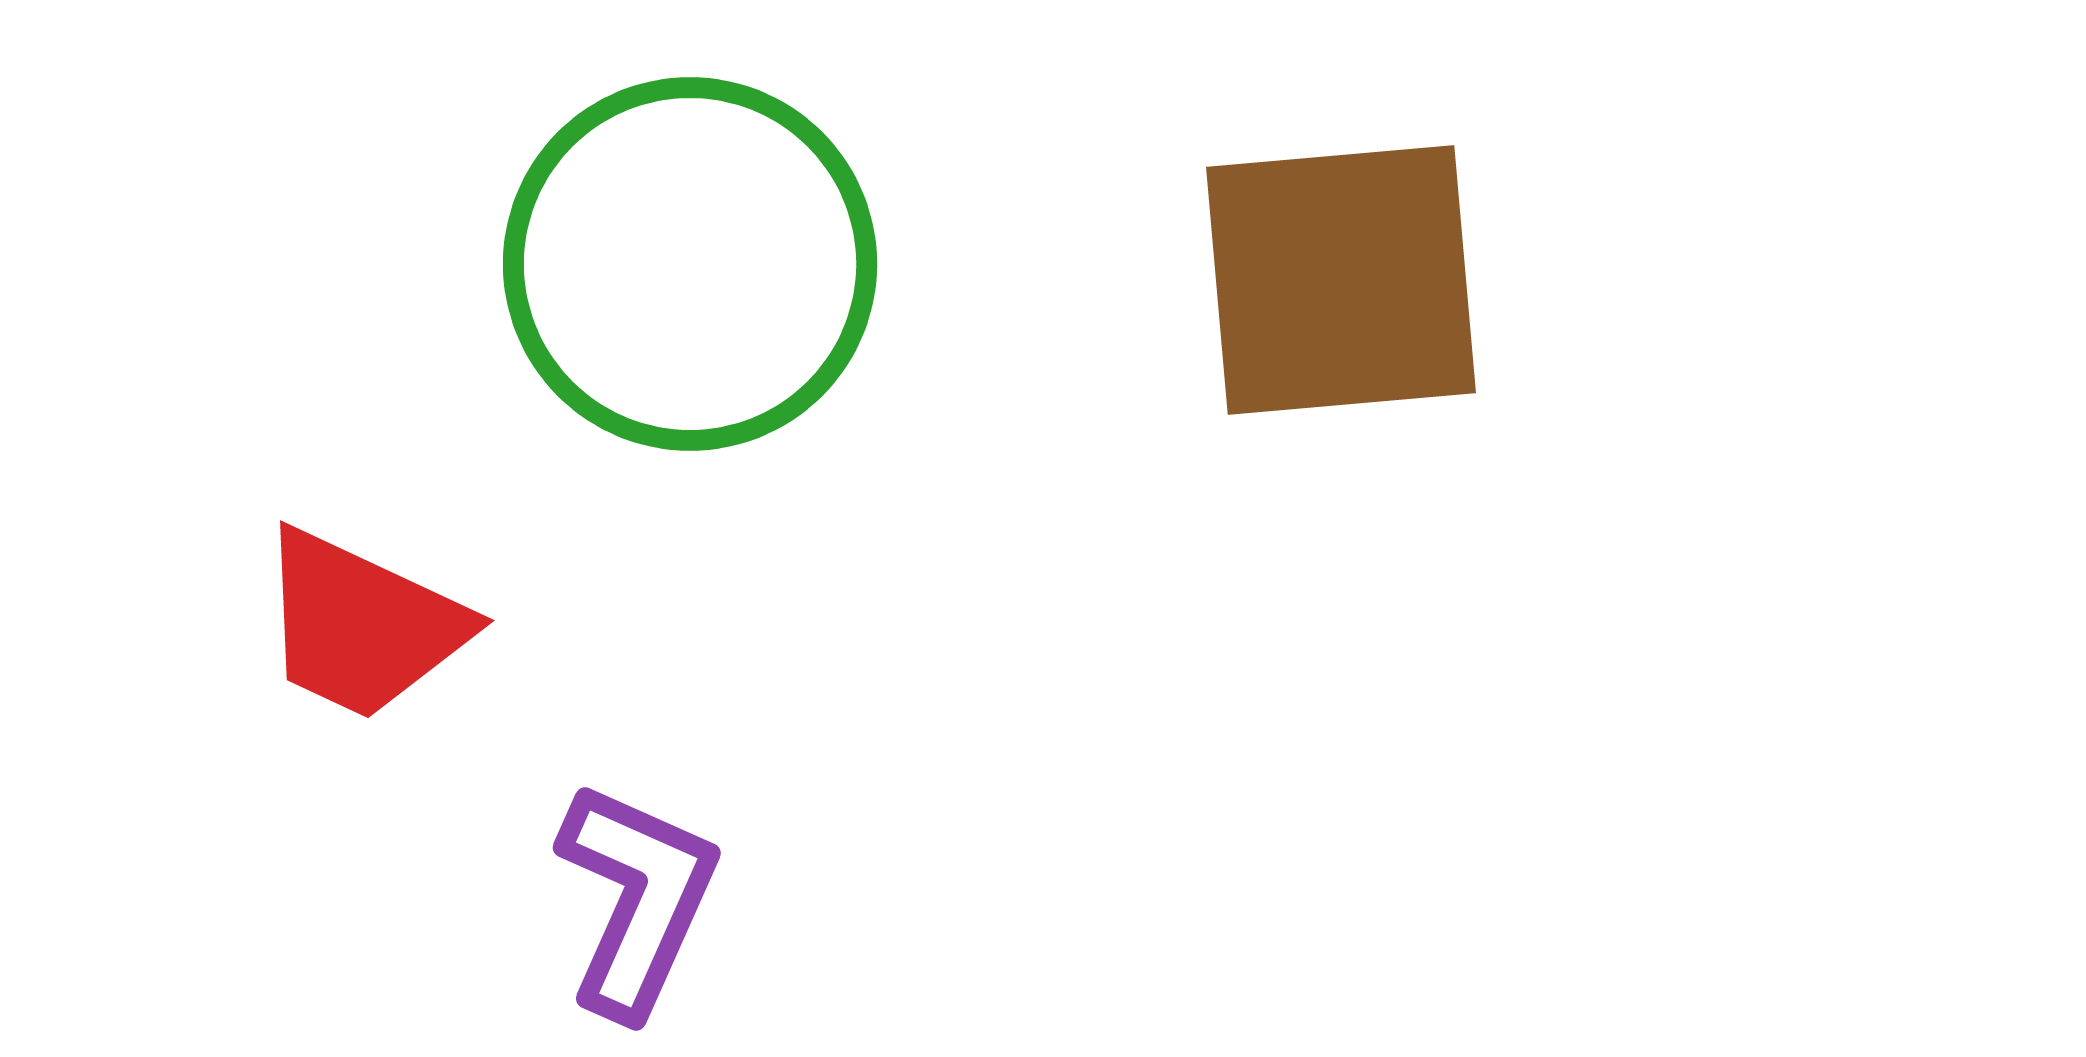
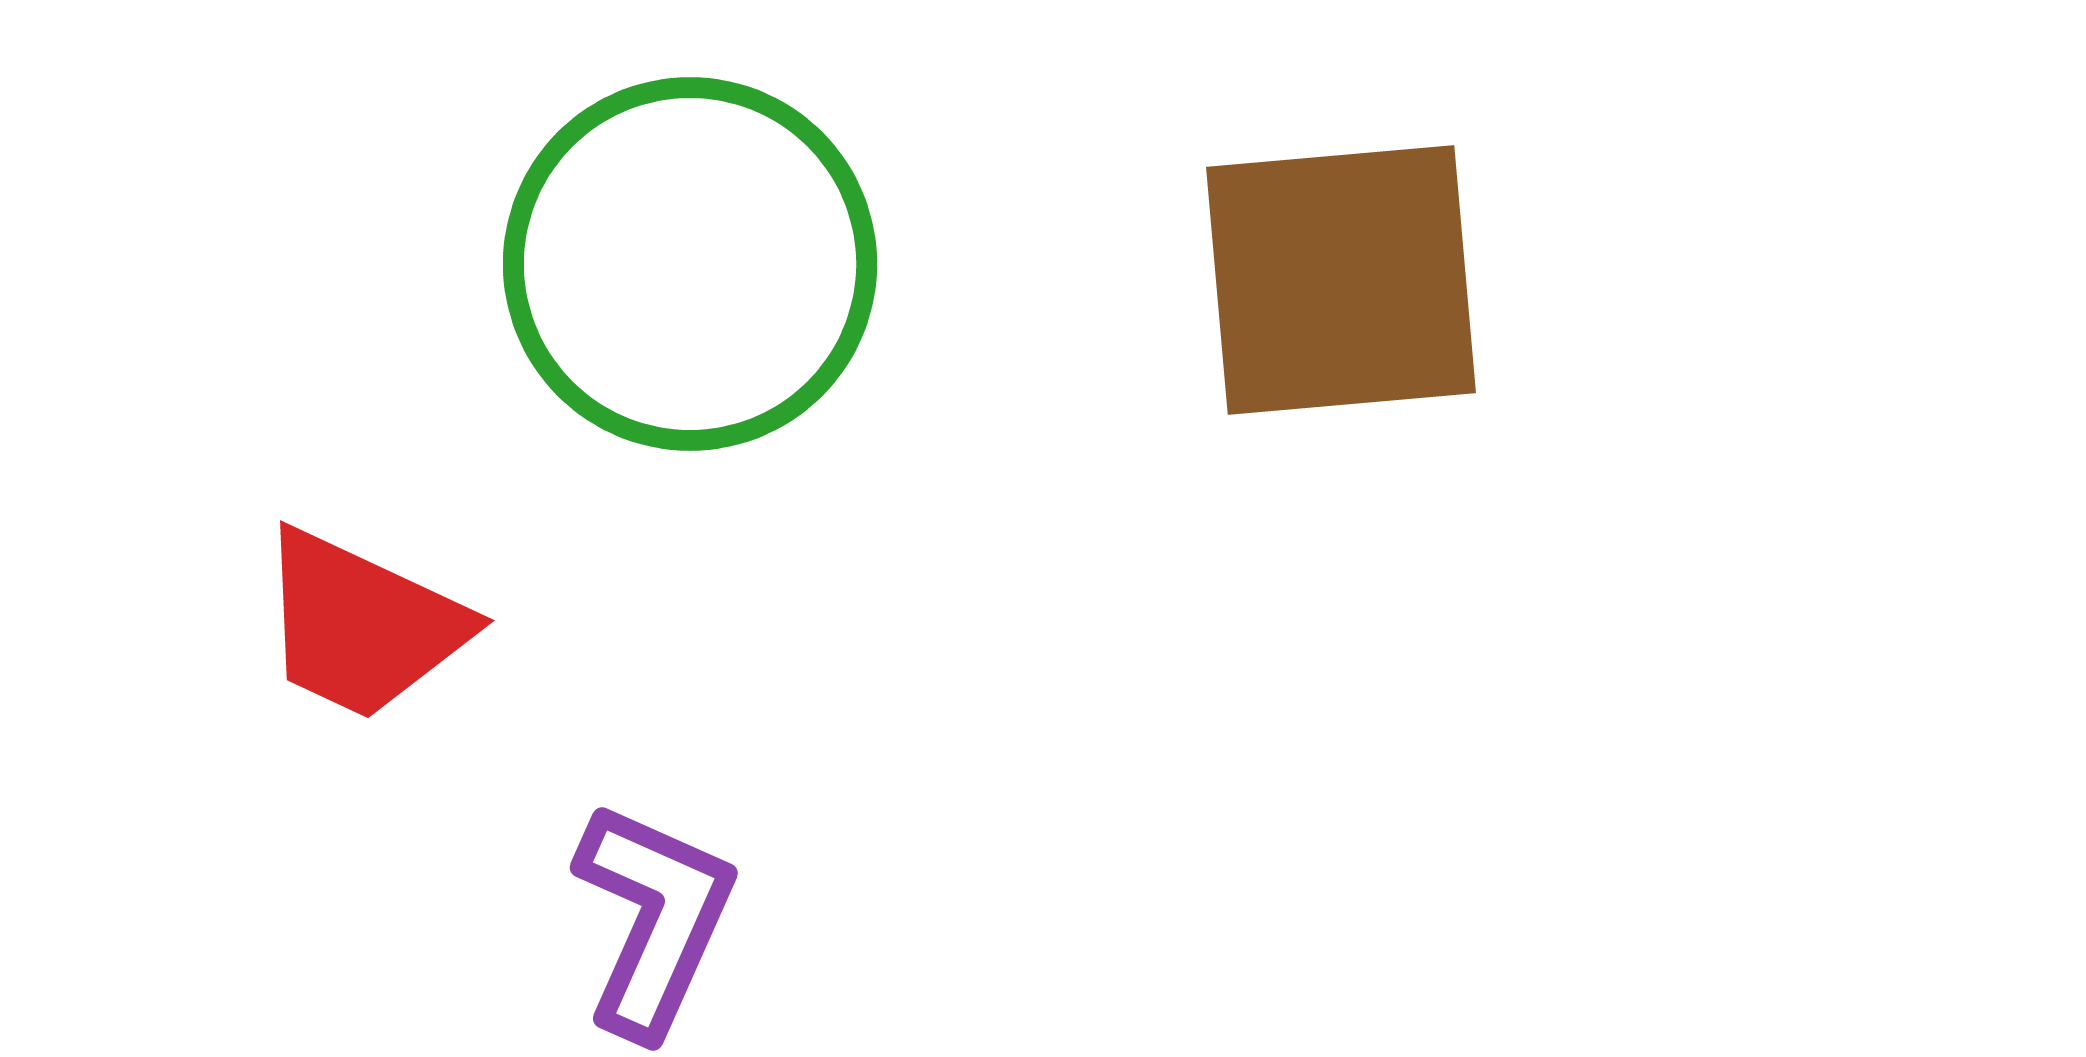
purple L-shape: moved 17 px right, 20 px down
